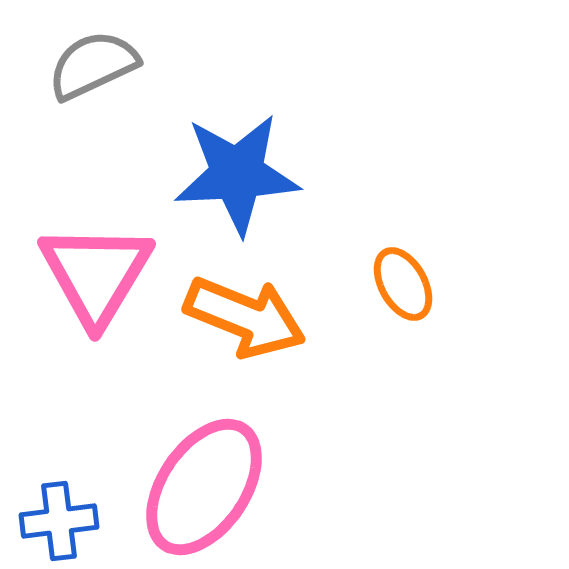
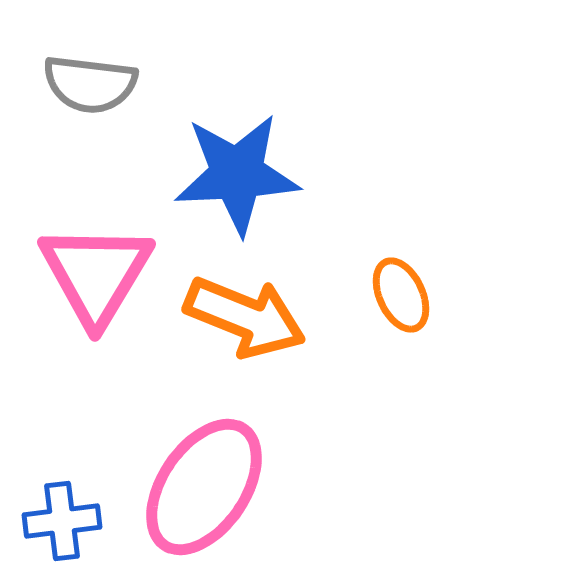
gray semicircle: moved 3 px left, 19 px down; rotated 148 degrees counterclockwise
orange ellipse: moved 2 px left, 11 px down; rotated 4 degrees clockwise
blue cross: moved 3 px right
